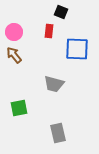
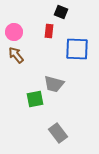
brown arrow: moved 2 px right
green square: moved 16 px right, 9 px up
gray rectangle: rotated 24 degrees counterclockwise
